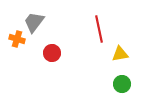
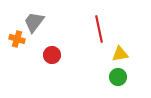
red circle: moved 2 px down
green circle: moved 4 px left, 7 px up
